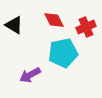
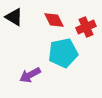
black triangle: moved 8 px up
